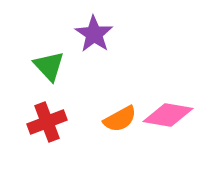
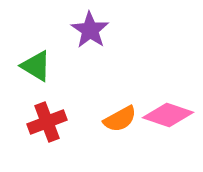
purple star: moved 4 px left, 4 px up
green triangle: moved 13 px left; rotated 16 degrees counterclockwise
pink diamond: rotated 9 degrees clockwise
